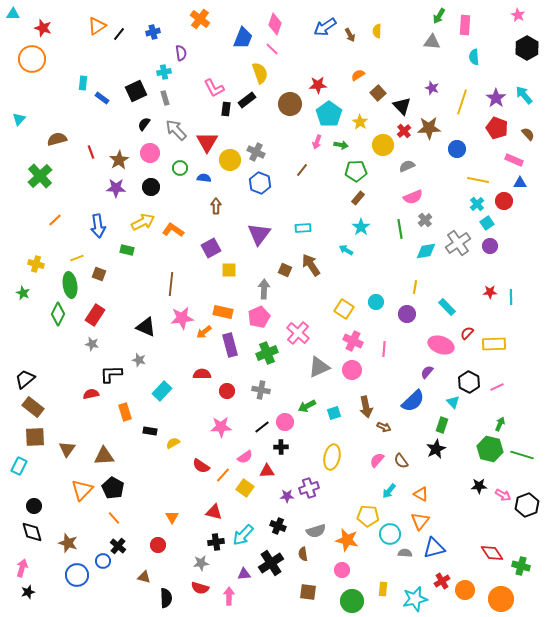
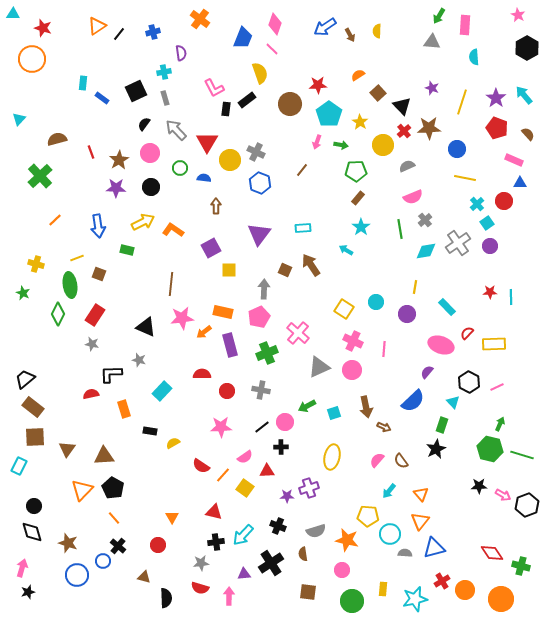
yellow line at (478, 180): moved 13 px left, 2 px up
orange rectangle at (125, 412): moved 1 px left, 3 px up
orange triangle at (421, 494): rotated 21 degrees clockwise
